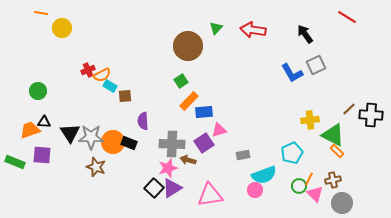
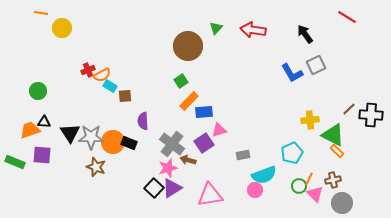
gray cross at (172, 144): rotated 35 degrees clockwise
